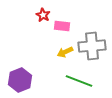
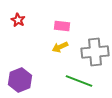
red star: moved 25 px left, 5 px down
gray cross: moved 3 px right, 6 px down
yellow arrow: moved 5 px left, 5 px up
